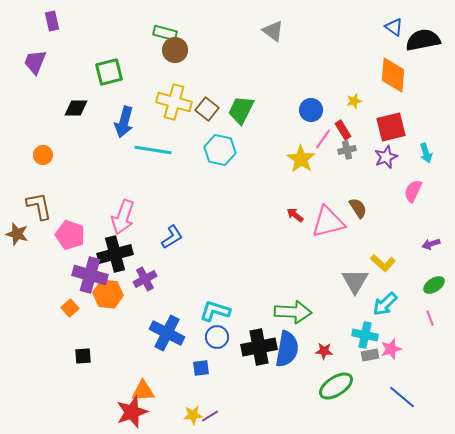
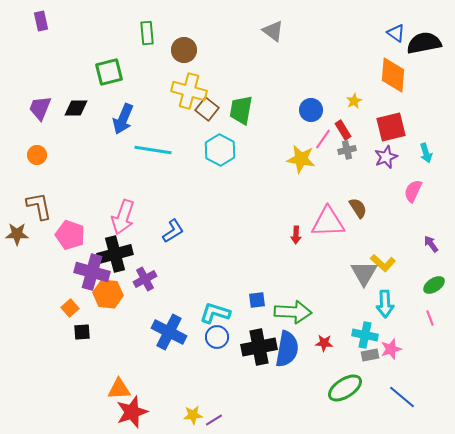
purple rectangle at (52, 21): moved 11 px left
blue triangle at (394, 27): moved 2 px right, 6 px down
green rectangle at (165, 33): moved 18 px left; rotated 70 degrees clockwise
black semicircle at (423, 40): moved 1 px right, 3 px down
brown circle at (175, 50): moved 9 px right
purple trapezoid at (35, 62): moved 5 px right, 46 px down
yellow star at (354, 101): rotated 14 degrees counterclockwise
yellow cross at (174, 102): moved 15 px right, 11 px up
green trapezoid at (241, 110): rotated 16 degrees counterclockwise
blue arrow at (124, 122): moved 1 px left, 3 px up; rotated 8 degrees clockwise
cyan hexagon at (220, 150): rotated 16 degrees clockwise
orange circle at (43, 155): moved 6 px left
yellow star at (301, 159): rotated 24 degrees counterclockwise
red arrow at (295, 215): moved 1 px right, 20 px down; rotated 126 degrees counterclockwise
pink triangle at (328, 222): rotated 12 degrees clockwise
brown star at (17, 234): rotated 15 degrees counterclockwise
blue L-shape at (172, 237): moved 1 px right, 6 px up
purple arrow at (431, 244): rotated 72 degrees clockwise
purple cross at (90, 275): moved 2 px right, 3 px up
gray triangle at (355, 281): moved 9 px right, 8 px up
cyan arrow at (385, 304): rotated 48 degrees counterclockwise
cyan L-shape at (215, 311): moved 2 px down
blue cross at (167, 333): moved 2 px right, 1 px up
red star at (324, 351): moved 8 px up
black square at (83, 356): moved 1 px left, 24 px up
blue square at (201, 368): moved 56 px right, 68 px up
green ellipse at (336, 386): moved 9 px right, 2 px down
orange triangle at (143, 391): moved 24 px left, 2 px up
purple line at (210, 416): moved 4 px right, 4 px down
